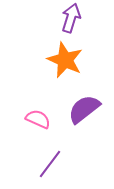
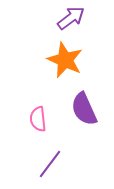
purple arrow: rotated 36 degrees clockwise
purple semicircle: rotated 76 degrees counterclockwise
pink semicircle: rotated 120 degrees counterclockwise
